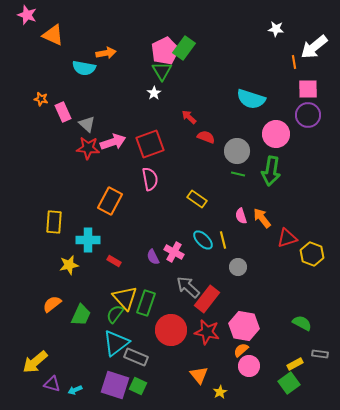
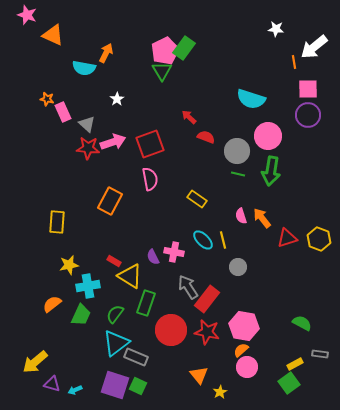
orange arrow at (106, 53): rotated 54 degrees counterclockwise
white star at (154, 93): moved 37 px left, 6 px down
orange star at (41, 99): moved 6 px right
pink circle at (276, 134): moved 8 px left, 2 px down
yellow rectangle at (54, 222): moved 3 px right
cyan cross at (88, 240): moved 46 px down; rotated 10 degrees counterclockwise
pink cross at (174, 252): rotated 18 degrees counterclockwise
yellow hexagon at (312, 254): moved 7 px right, 15 px up
gray arrow at (188, 287): rotated 15 degrees clockwise
yellow triangle at (125, 298): moved 5 px right, 22 px up; rotated 16 degrees counterclockwise
pink circle at (249, 366): moved 2 px left, 1 px down
